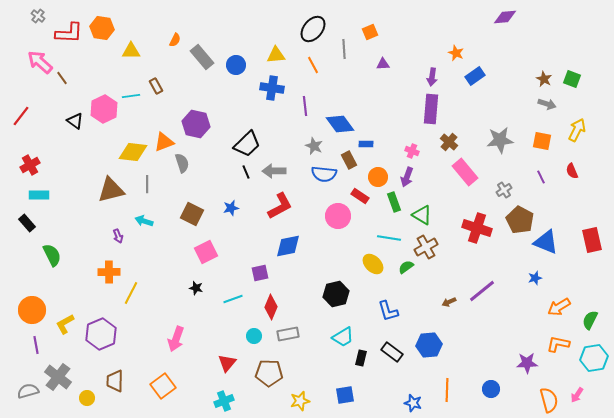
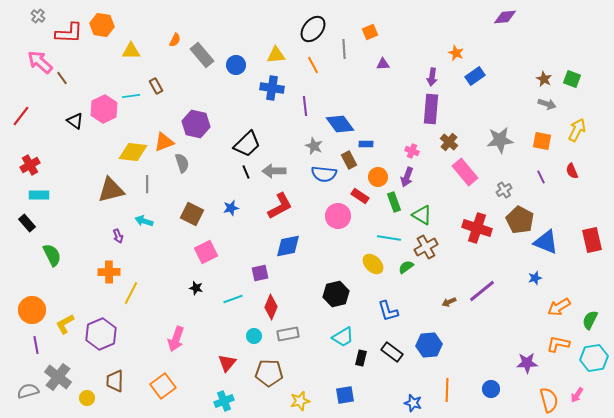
orange hexagon at (102, 28): moved 3 px up
gray rectangle at (202, 57): moved 2 px up
